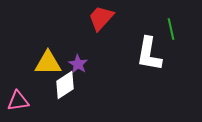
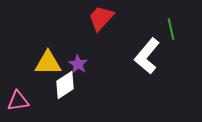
white L-shape: moved 2 px left, 2 px down; rotated 30 degrees clockwise
